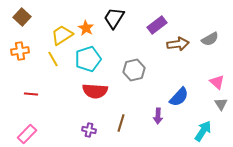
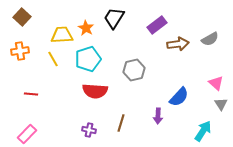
yellow trapezoid: rotated 30 degrees clockwise
pink triangle: moved 1 px left, 1 px down
